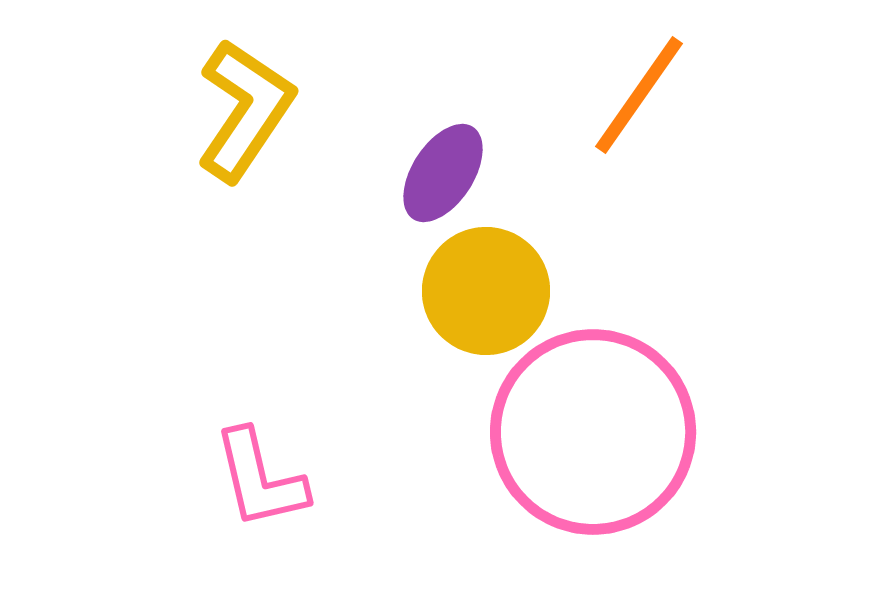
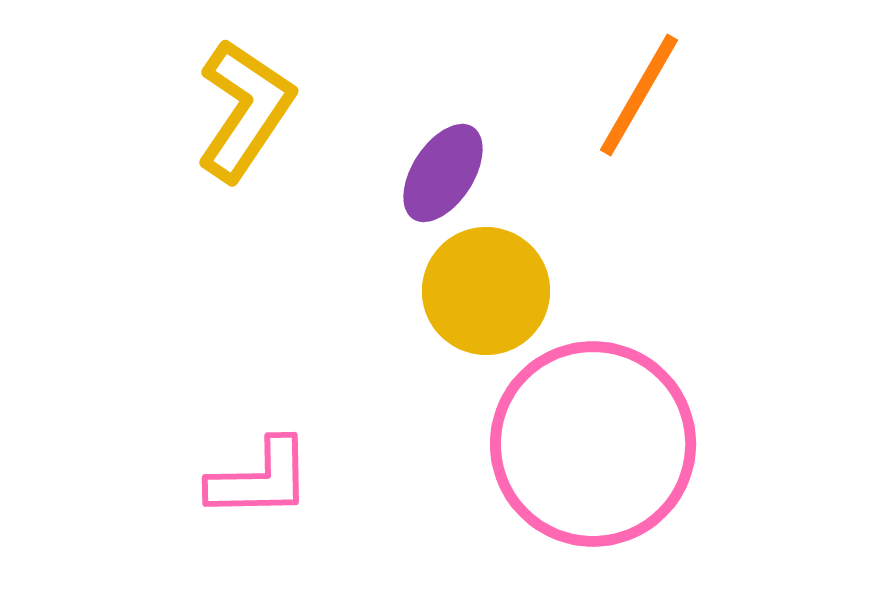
orange line: rotated 5 degrees counterclockwise
pink circle: moved 12 px down
pink L-shape: rotated 78 degrees counterclockwise
